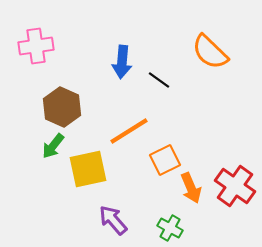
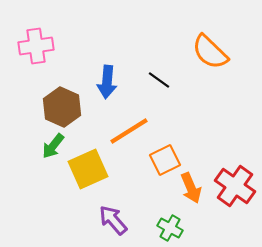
blue arrow: moved 15 px left, 20 px down
yellow square: rotated 12 degrees counterclockwise
